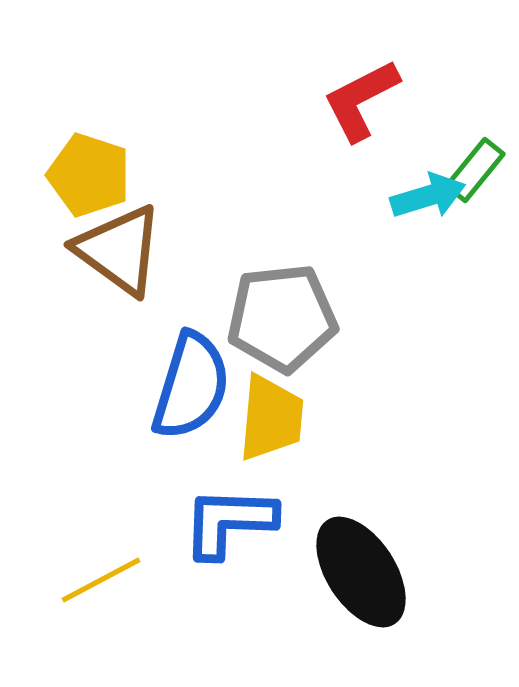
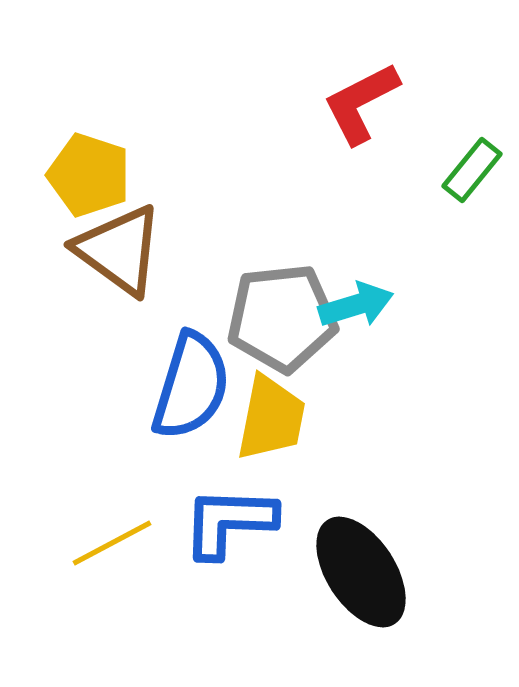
red L-shape: moved 3 px down
green rectangle: moved 3 px left
cyan arrow: moved 72 px left, 109 px down
yellow trapezoid: rotated 6 degrees clockwise
yellow line: moved 11 px right, 37 px up
